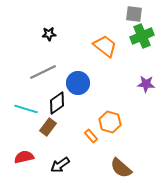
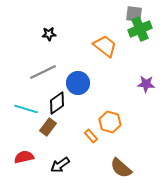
green cross: moved 2 px left, 7 px up
